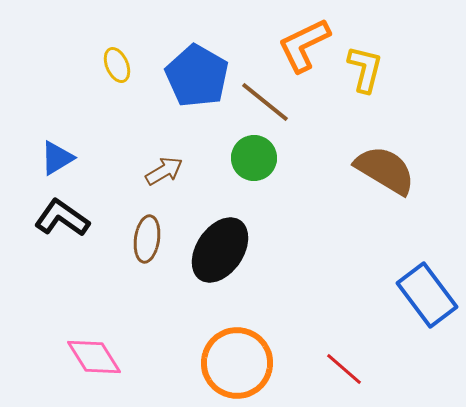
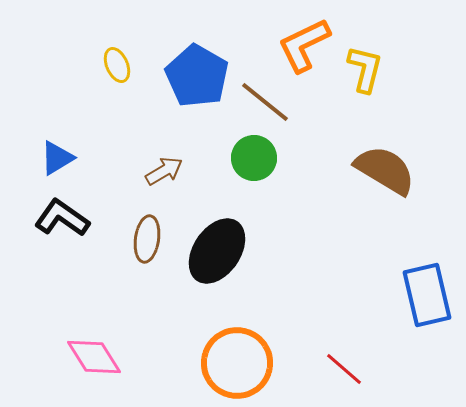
black ellipse: moved 3 px left, 1 px down
blue rectangle: rotated 24 degrees clockwise
